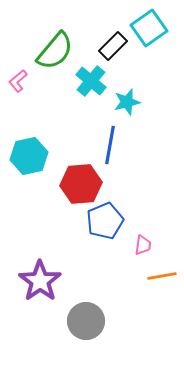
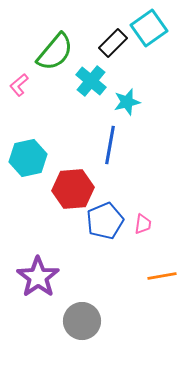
black rectangle: moved 3 px up
green semicircle: moved 1 px down
pink L-shape: moved 1 px right, 4 px down
cyan hexagon: moved 1 px left, 2 px down
red hexagon: moved 8 px left, 5 px down
pink trapezoid: moved 21 px up
purple star: moved 2 px left, 4 px up
gray circle: moved 4 px left
